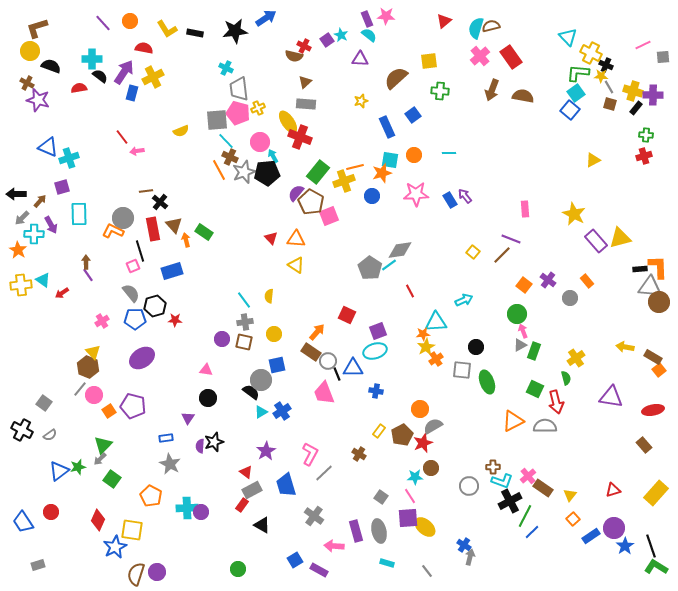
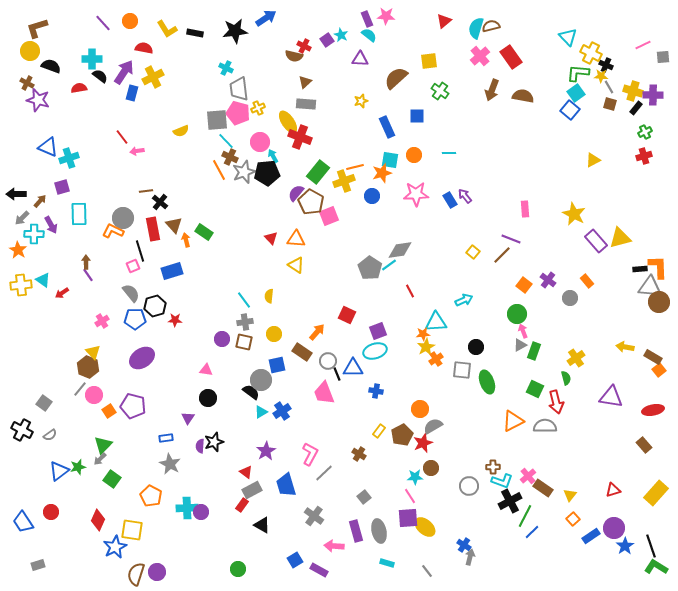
green cross at (440, 91): rotated 30 degrees clockwise
blue square at (413, 115): moved 4 px right, 1 px down; rotated 35 degrees clockwise
green cross at (646, 135): moved 1 px left, 3 px up; rotated 32 degrees counterclockwise
brown rectangle at (311, 352): moved 9 px left
gray square at (381, 497): moved 17 px left; rotated 16 degrees clockwise
